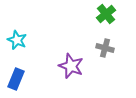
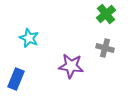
cyan star: moved 12 px right, 2 px up
purple star: rotated 15 degrees counterclockwise
